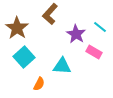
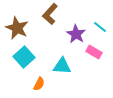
brown star: rotated 10 degrees counterclockwise
